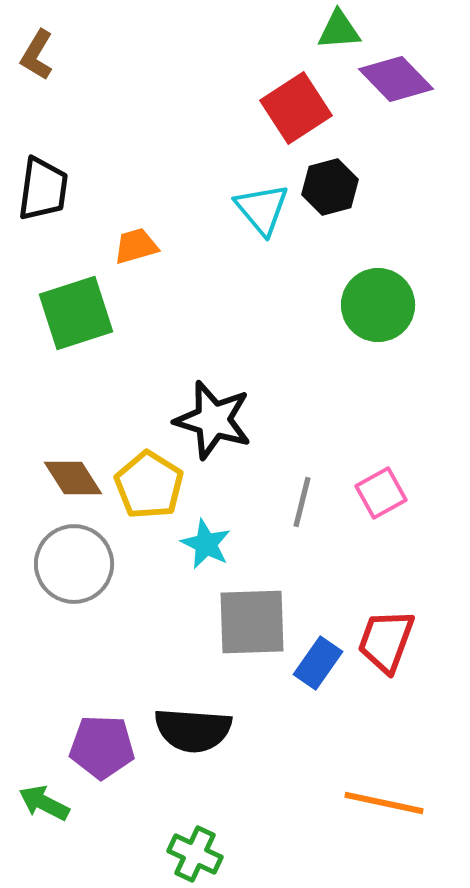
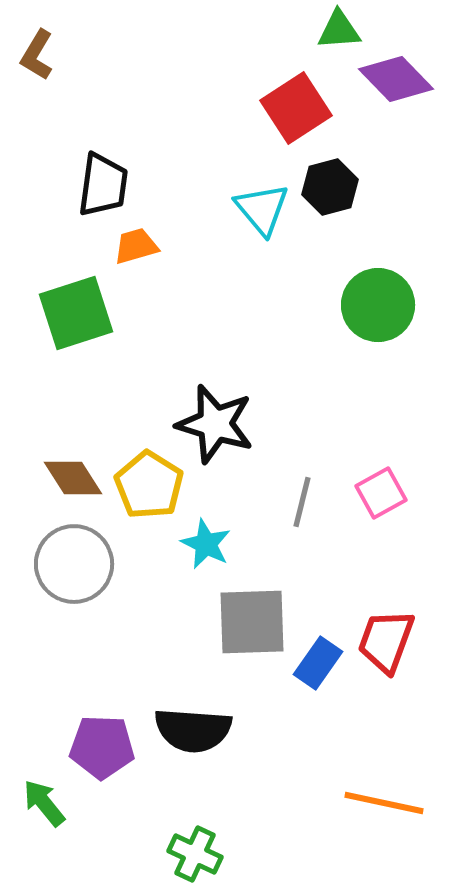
black trapezoid: moved 60 px right, 4 px up
black star: moved 2 px right, 4 px down
green arrow: rotated 24 degrees clockwise
